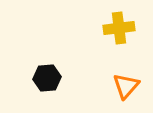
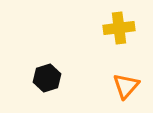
black hexagon: rotated 12 degrees counterclockwise
